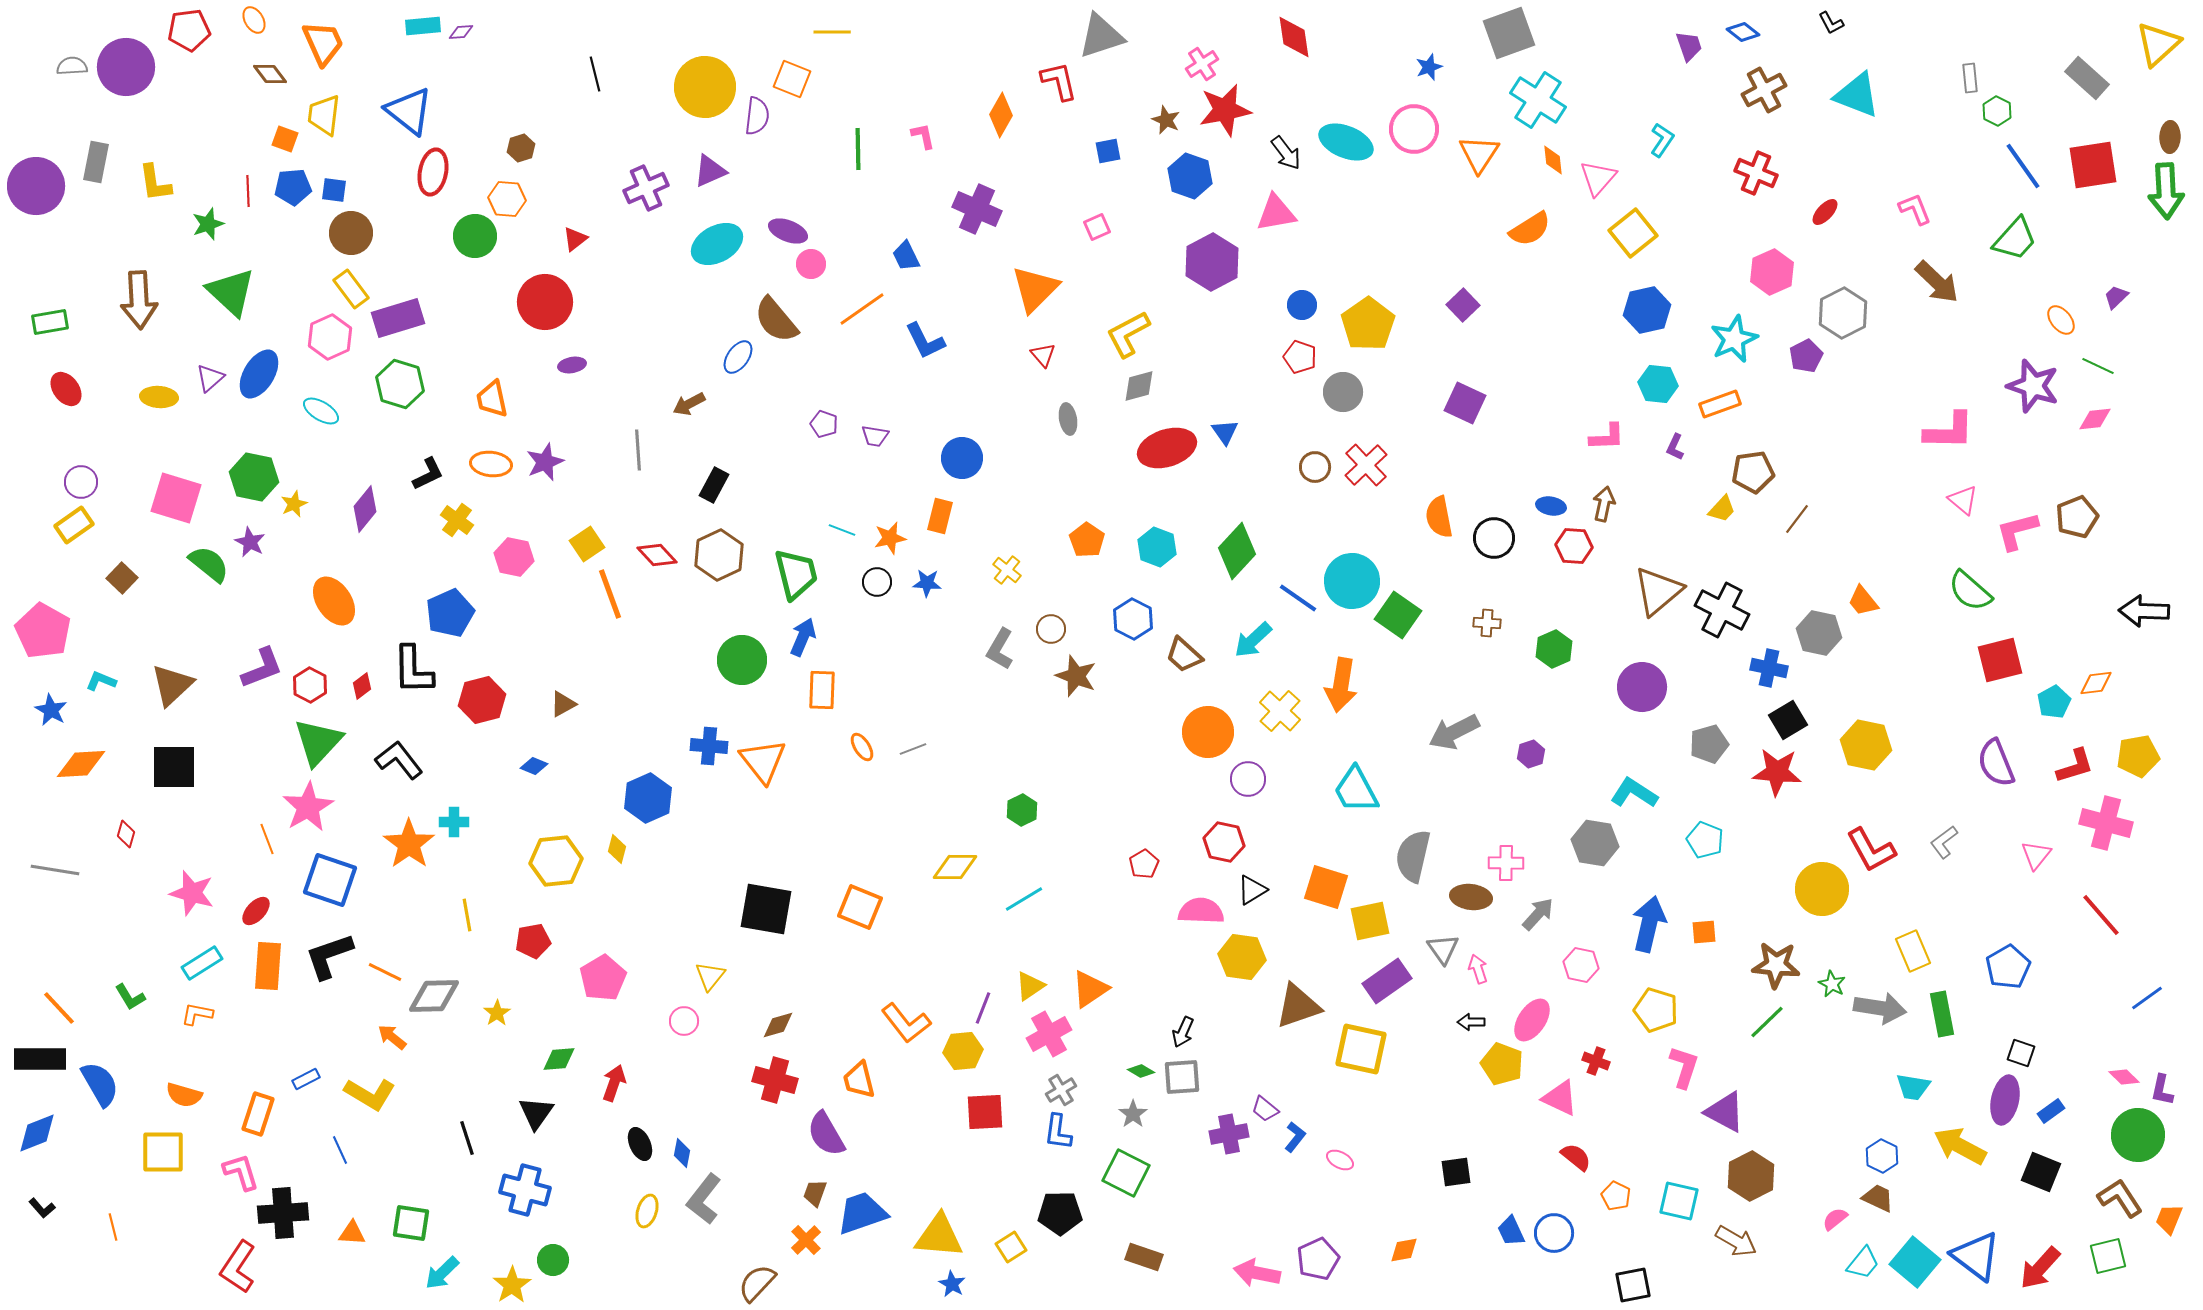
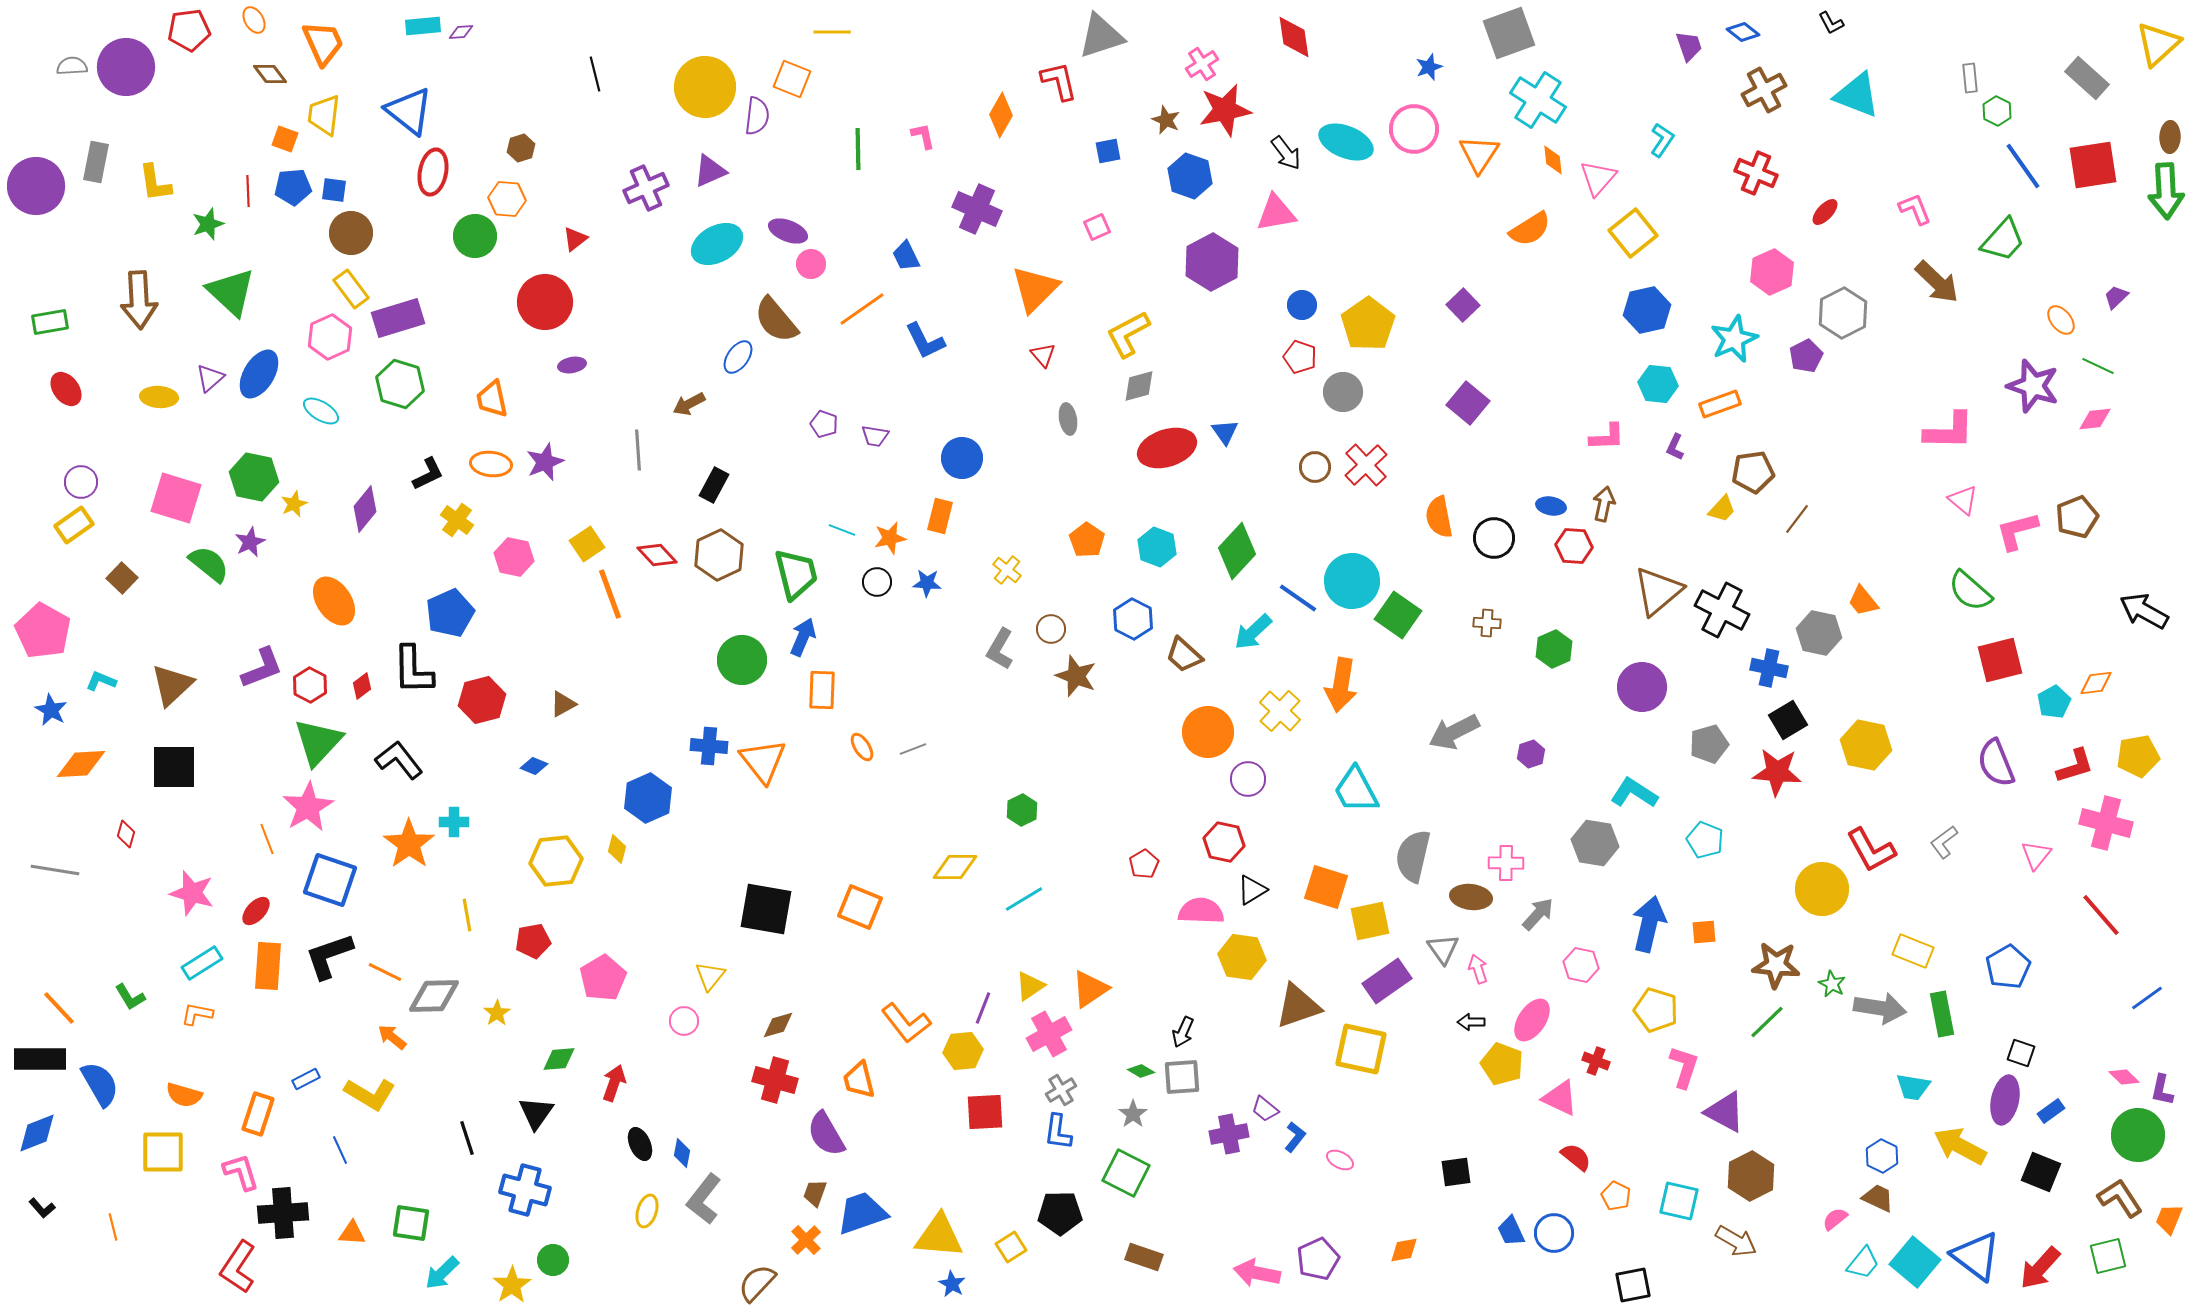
green trapezoid at (2015, 239): moved 12 px left, 1 px down
purple square at (1465, 403): moved 3 px right; rotated 15 degrees clockwise
purple star at (250, 542): rotated 20 degrees clockwise
black arrow at (2144, 611): rotated 27 degrees clockwise
cyan arrow at (1253, 640): moved 8 px up
yellow rectangle at (1913, 951): rotated 45 degrees counterclockwise
